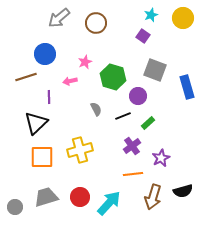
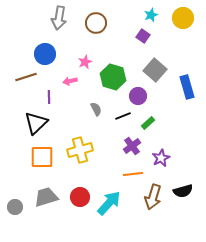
gray arrow: rotated 40 degrees counterclockwise
gray square: rotated 20 degrees clockwise
